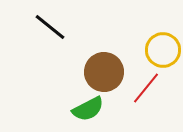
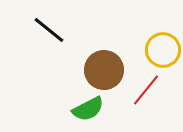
black line: moved 1 px left, 3 px down
brown circle: moved 2 px up
red line: moved 2 px down
